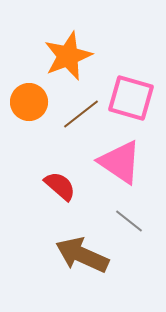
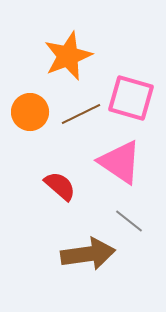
orange circle: moved 1 px right, 10 px down
brown line: rotated 12 degrees clockwise
brown arrow: moved 6 px right, 1 px up; rotated 148 degrees clockwise
